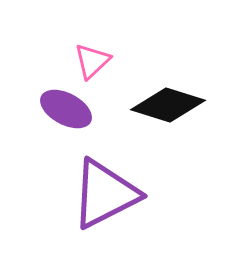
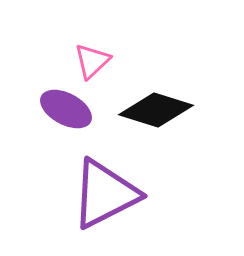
black diamond: moved 12 px left, 5 px down
